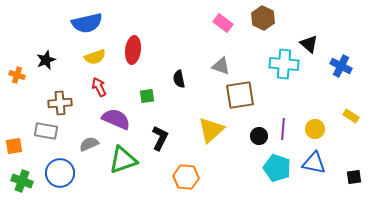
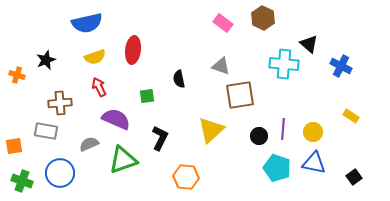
yellow circle: moved 2 px left, 3 px down
black square: rotated 28 degrees counterclockwise
